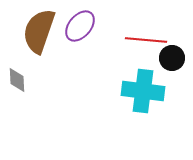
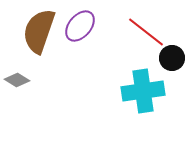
red line: moved 8 px up; rotated 33 degrees clockwise
gray diamond: rotated 55 degrees counterclockwise
cyan cross: rotated 15 degrees counterclockwise
